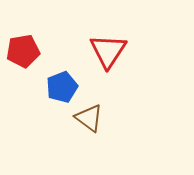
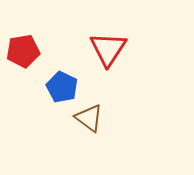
red triangle: moved 2 px up
blue pentagon: rotated 24 degrees counterclockwise
